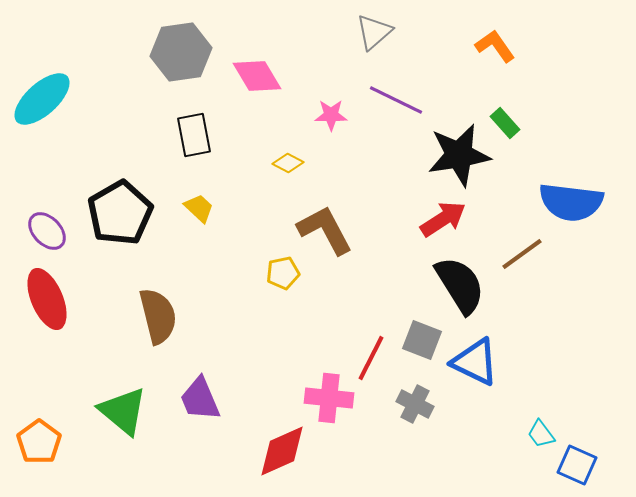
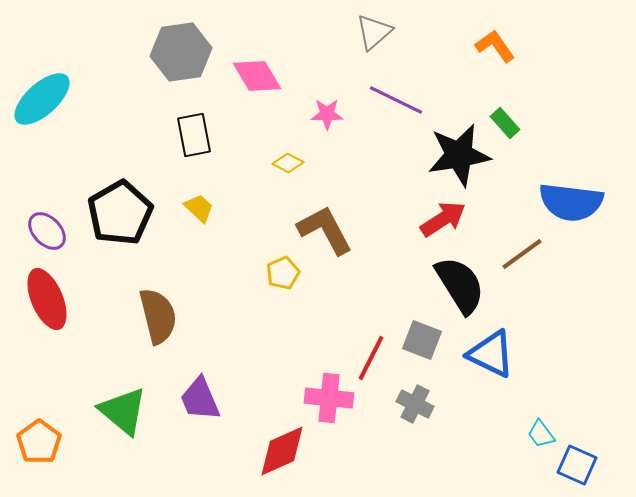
pink star: moved 4 px left, 1 px up
yellow pentagon: rotated 12 degrees counterclockwise
blue triangle: moved 16 px right, 8 px up
